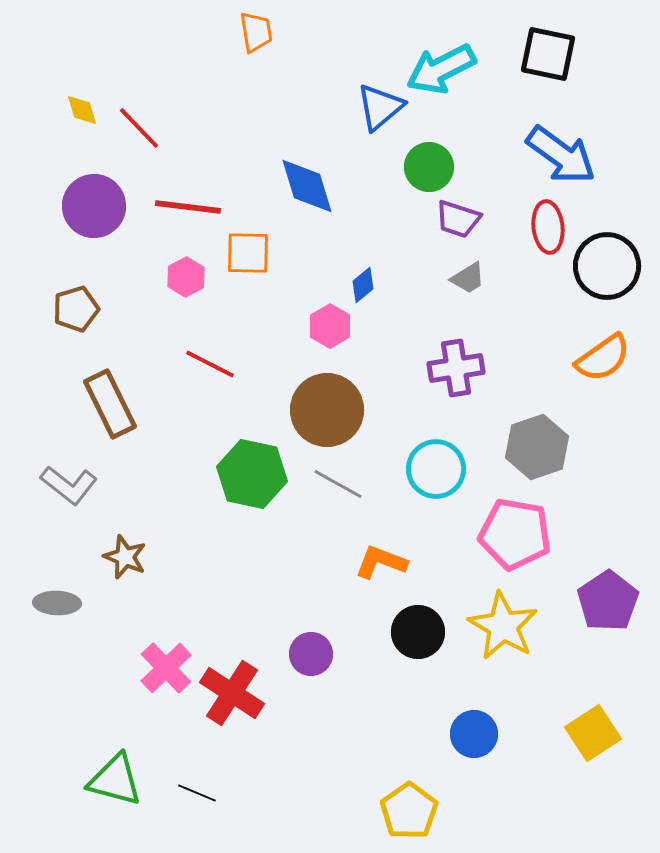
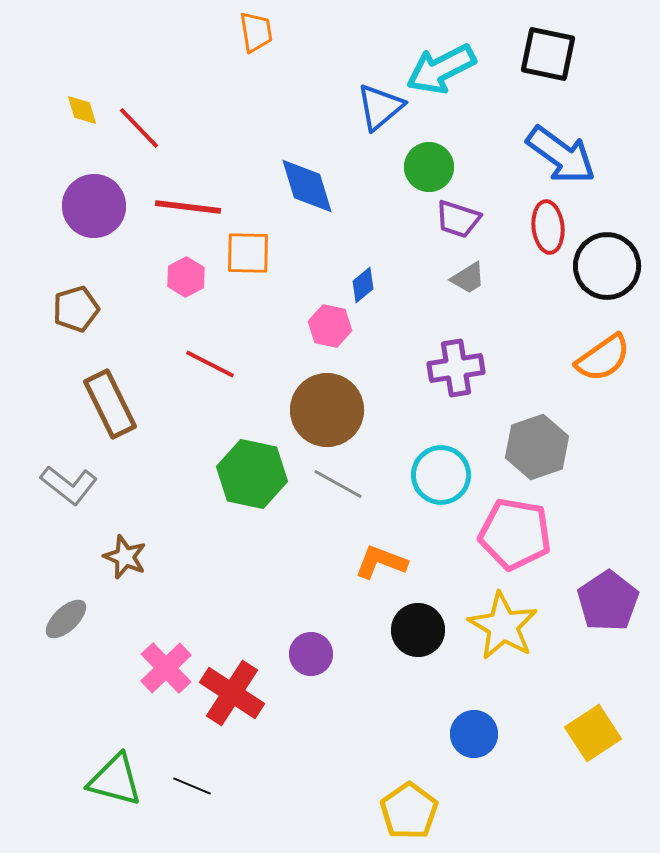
pink hexagon at (330, 326): rotated 18 degrees counterclockwise
cyan circle at (436, 469): moved 5 px right, 6 px down
gray ellipse at (57, 603): moved 9 px right, 16 px down; rotated 45 degrees counterclockwise
black circle at (418, 632): moved 2 px up
black line at (197, 793): moved 5 px left, 7 px up
